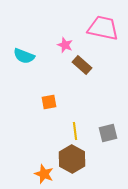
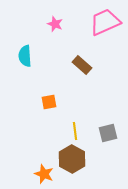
pink trapezoid: moved 2 px right, 6 px up; rotated 36 degrees counterclockwise
pink star: moved 10 px left, 21 px up
cyan semicircle: moved 1 px right; rotated 65 degrees clockwise
